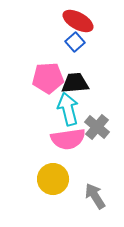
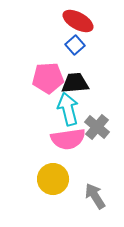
blue square: moved 3 px down
